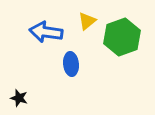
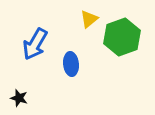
yellow triangle: moved 2 px right, 2 px up
blue arrow: moved 11 px left, 12 px down; rotated 68 degrees counterclockwise
